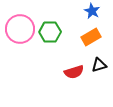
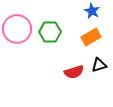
pink circle: moved 3 px left
